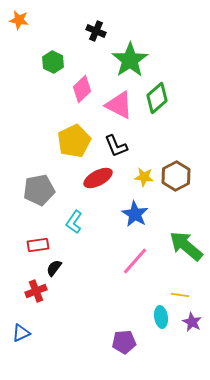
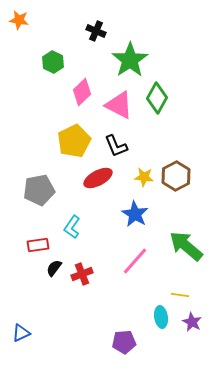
pink diamond: moved 3 px down
green diamond: rotated 20 degrees counterclockwise
cyan L-shape: moved 2 px left, 5 px down
red cross: moved 46 px right, 17 px up
